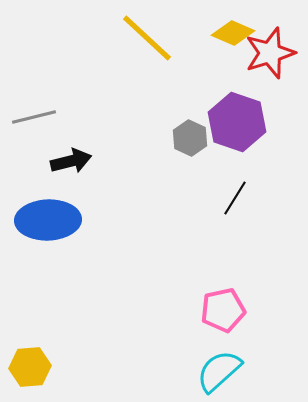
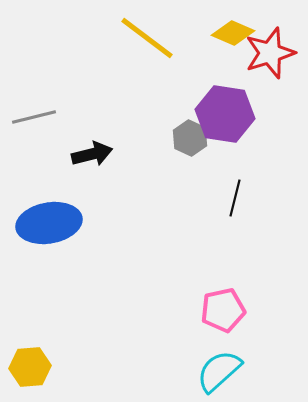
yellow line: rotated 6 degrees counterclockwise
purple hexagon: moved 12 px left, 8 px up; rotated 10 degrees counterclockwise
black arrow: moved 21 px right, 7 px up
black line: rotated 18 degrees counterclockwise
blue ellipse: moved 1 px right, 3 px down; rotated 8 degrees counterclockwise
